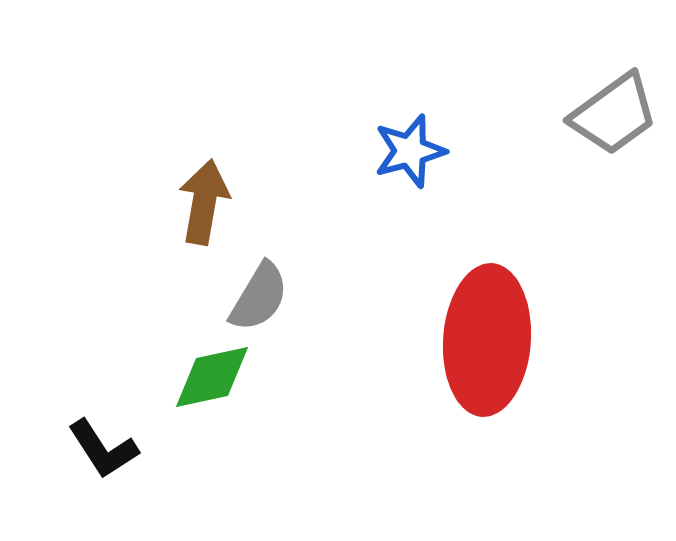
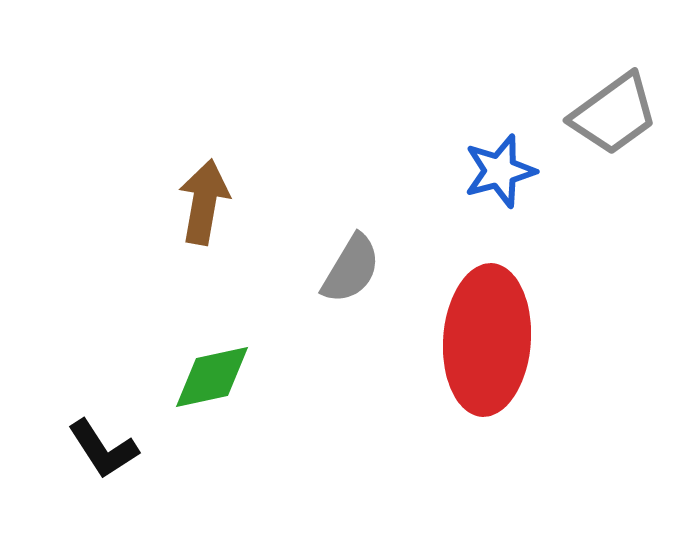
blue star: moved 90 px right, 20 px down
gray semicircle: moved 92 px right, 28 px up
